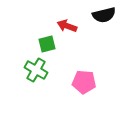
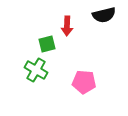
red arrow: rotated 108 degrees counterclockwise
